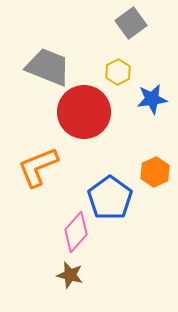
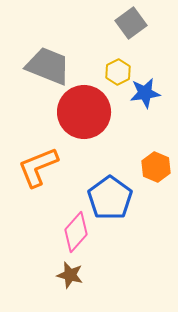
gray trapezoid: moved 1 px up
blue star: moved 7 px left, 6 px up
orange hexagon: moved 1 px right, 5 px up; rotated 12 degrees counterclockwise
